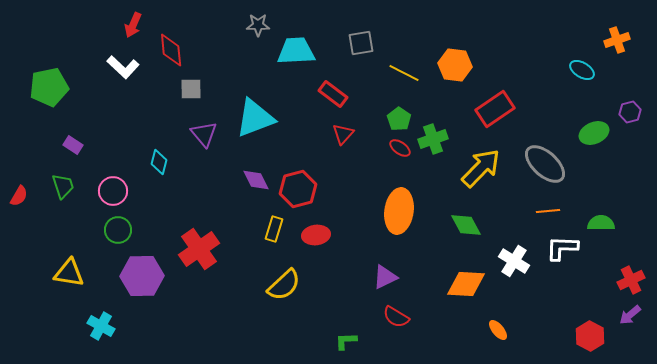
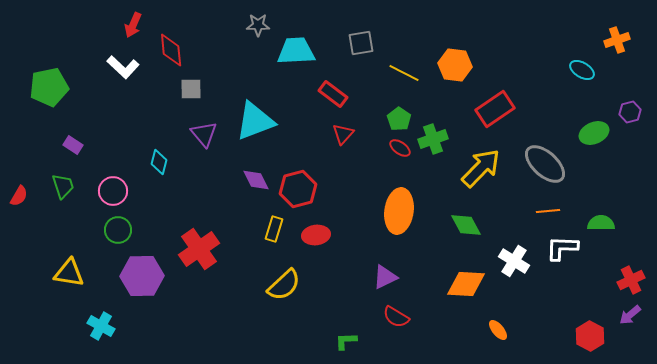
cyan triangle at (255, 118): moved 3 px down
